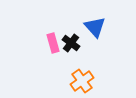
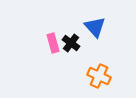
orange cross: moved 17 px right, 5 px up; rotated 30 degrees counterclockwise
